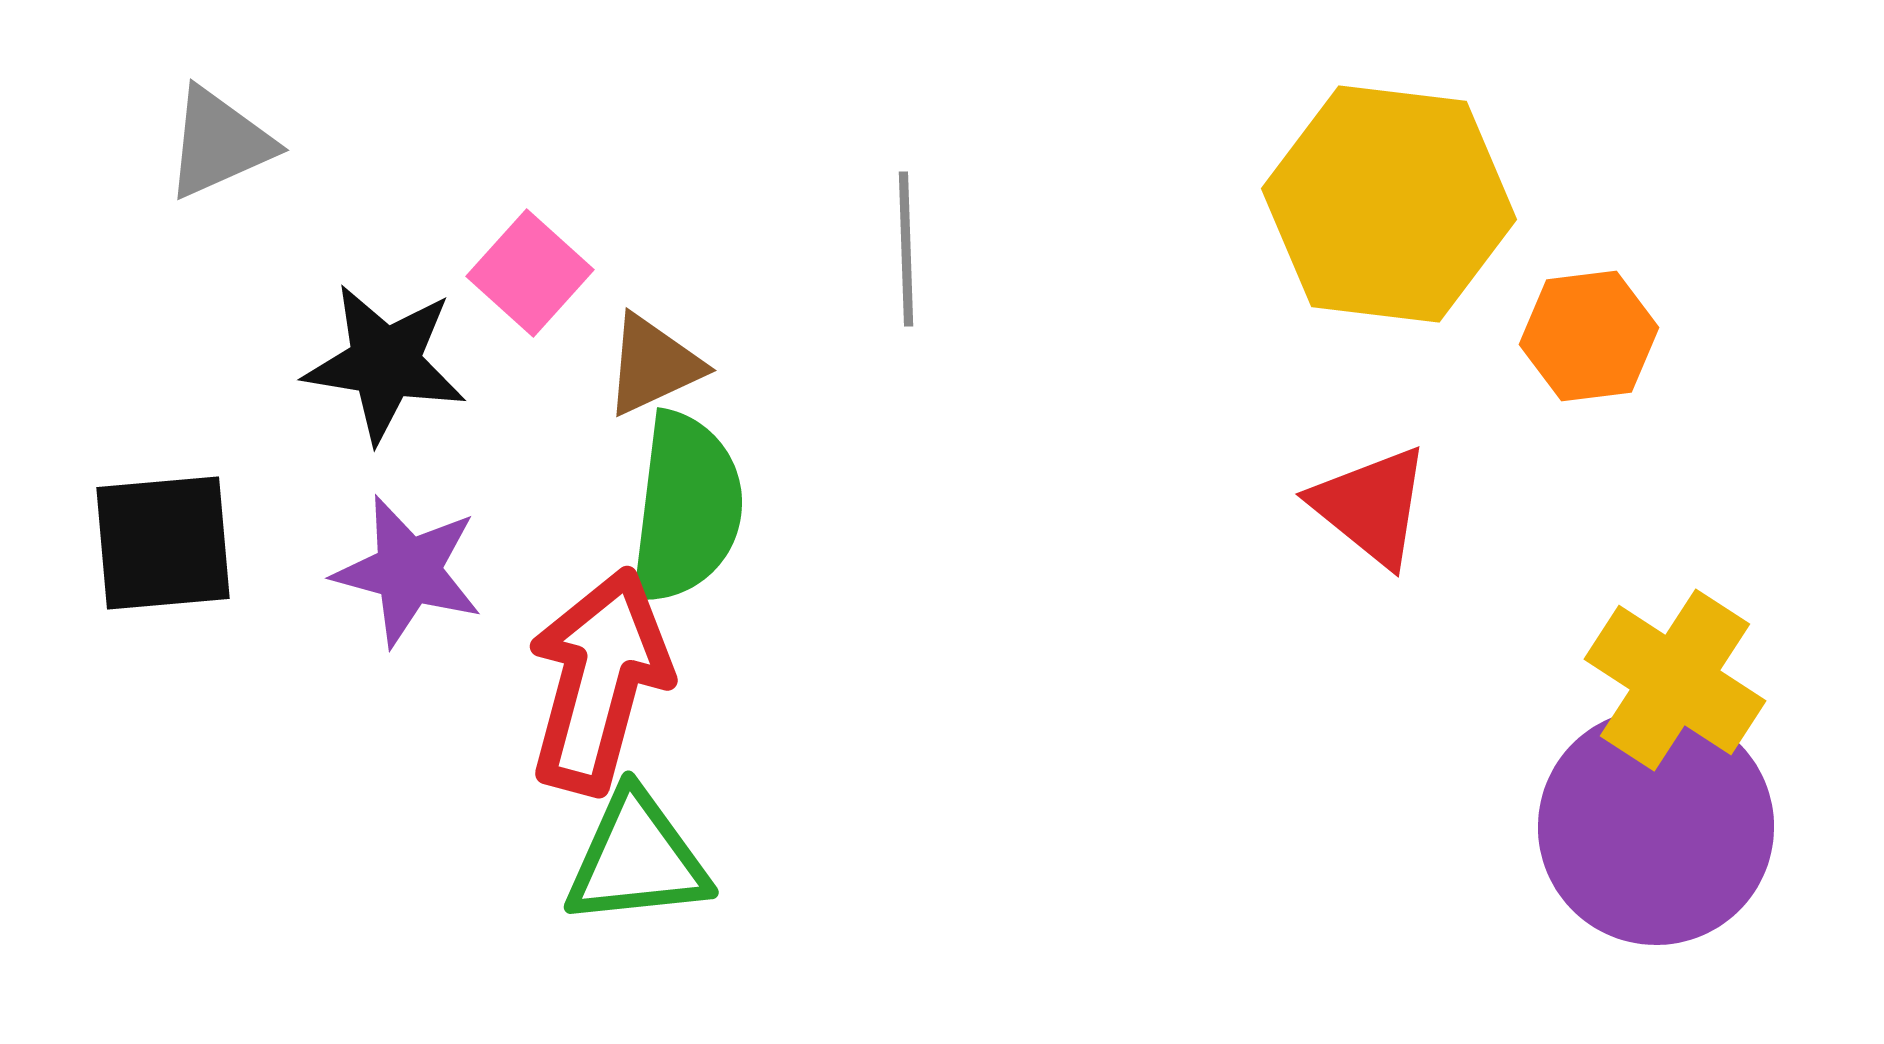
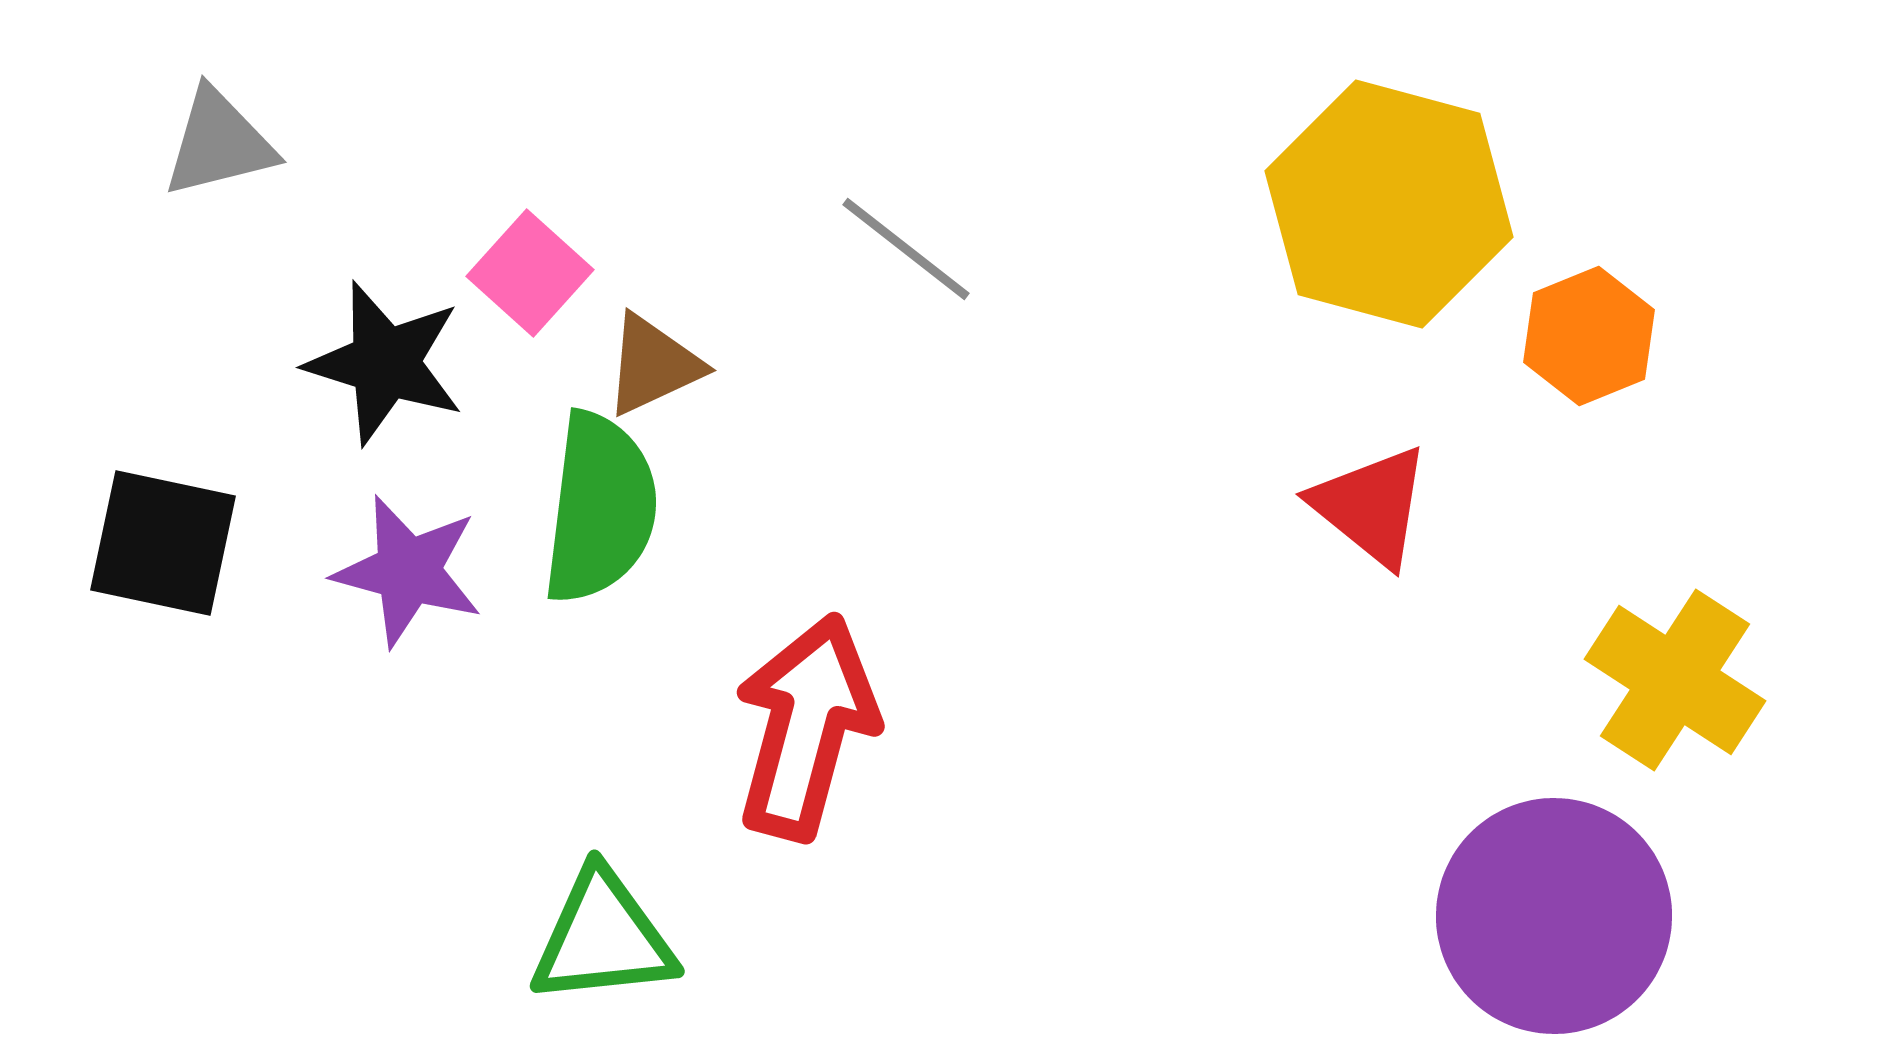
gray triangle: rotated 10 degrees clockwise
yellow hexagon: rotated 8 degrees clockwise
gray line: rotated 50 degrees counterclockwise
orange hexagon: rotated 15 degrees counterclockwise
black star: rotated 8 degrees clockwise
green semicircle: moved 86 px left
black square: rotated 17 degrees clockwise
red arrow: moved 207 px right, 46 px down
purple circle: moved 102 px left, 89 px down
green triangle: moved 34 px left, 79 px down
